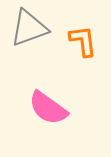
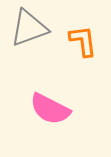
pink semicircle: moved 2 px right, 1 px down; rotated 9 degrees counterclockwise
